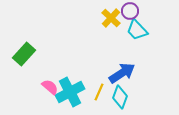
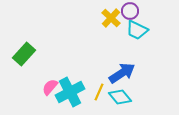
cyan trapezoid: rotated 20 degrees counterclockwise
pink semicircle: rotated 90 degrees counterclockwise
cyan diamond: rotated 60 degrees counterclockwise
